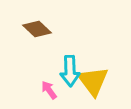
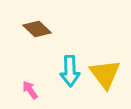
yellow triangle: moved 12 px right, 7 px up
pink arrow: moved 19 px left
